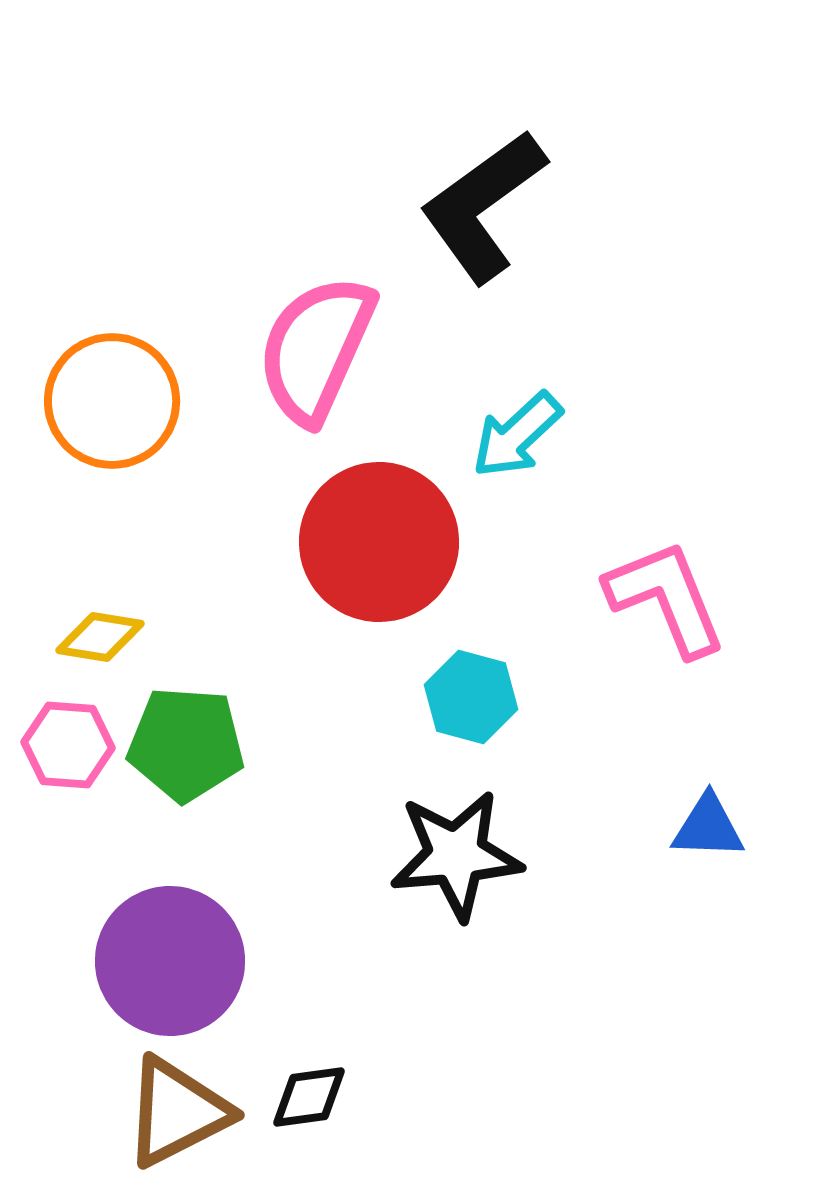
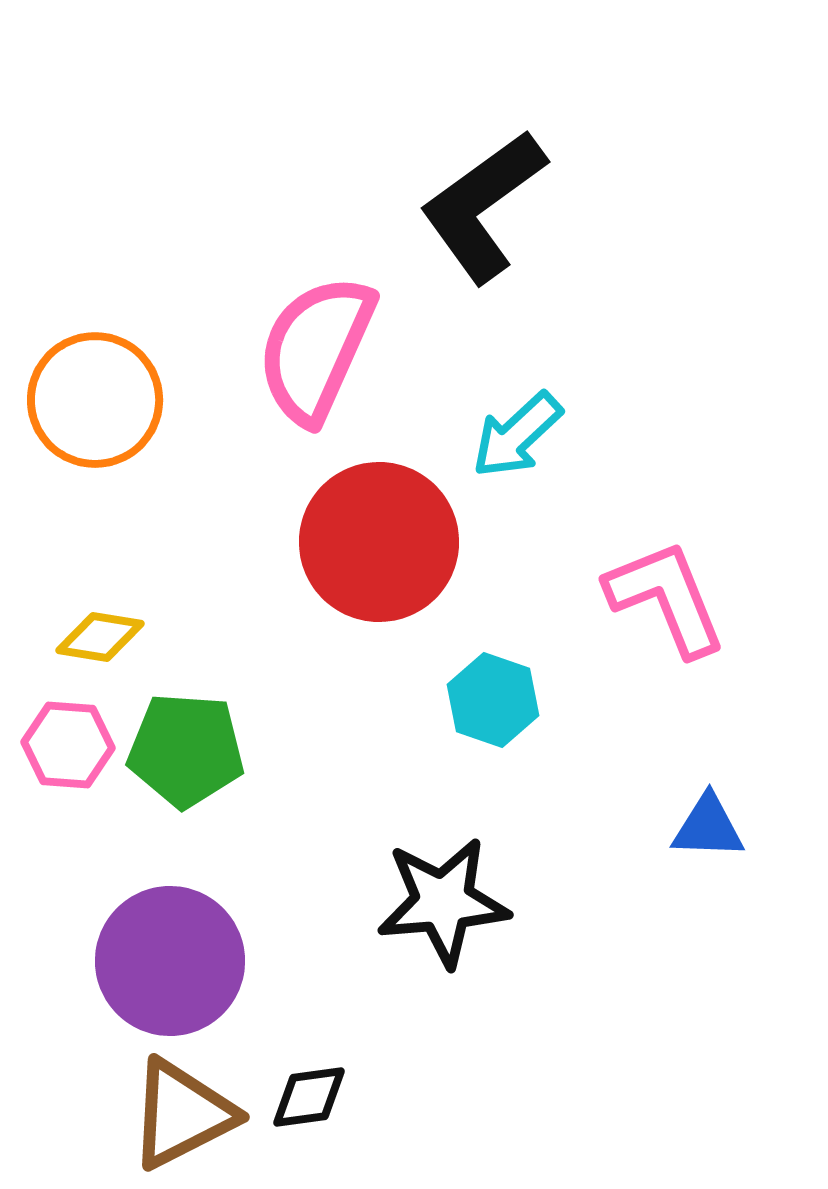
orange circle: moved 17 px left, 1 px up
cyan hexagon: moved 22 px right, 3 px down; rotated 4 degrees clockwise
green pentagon: moved 6 px down
black star: moved 13 px left, 47 px down
brown triangle: moved 5 px right, 2 px down
